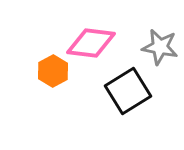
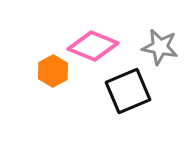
pink diamond: moved 2 px right, 3 px down; rotated 15 degrees clockwise
black square: rotated 9 degrees clockwise
